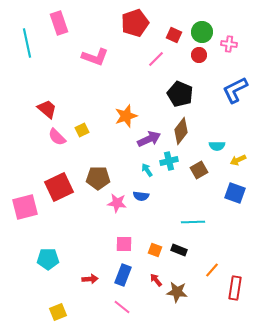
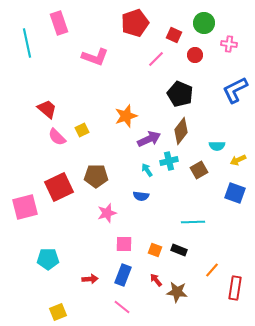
green circle at (202, 32): moved 2 px right, 9 px up
red circle at (199, 55): moved 4 px left
brown pentagon at (98, 178): moved 2 px left, 2 px up
pink star at (117, 203): moved 10 px left, 10 px down; rotated 24 degrees counterclockwise
